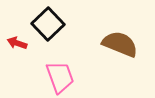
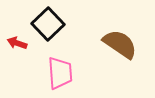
brown semicircle: rotated 12 degrees clockwise
pink trapezoid: moved 4 px up; rotated 16 degrees clockwise
